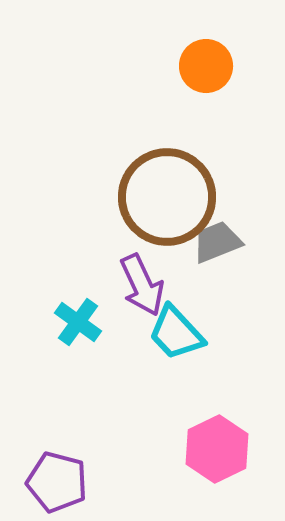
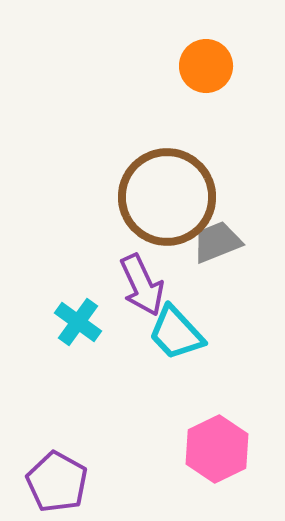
purple pentagon: rotated 14 degrees clockwise
